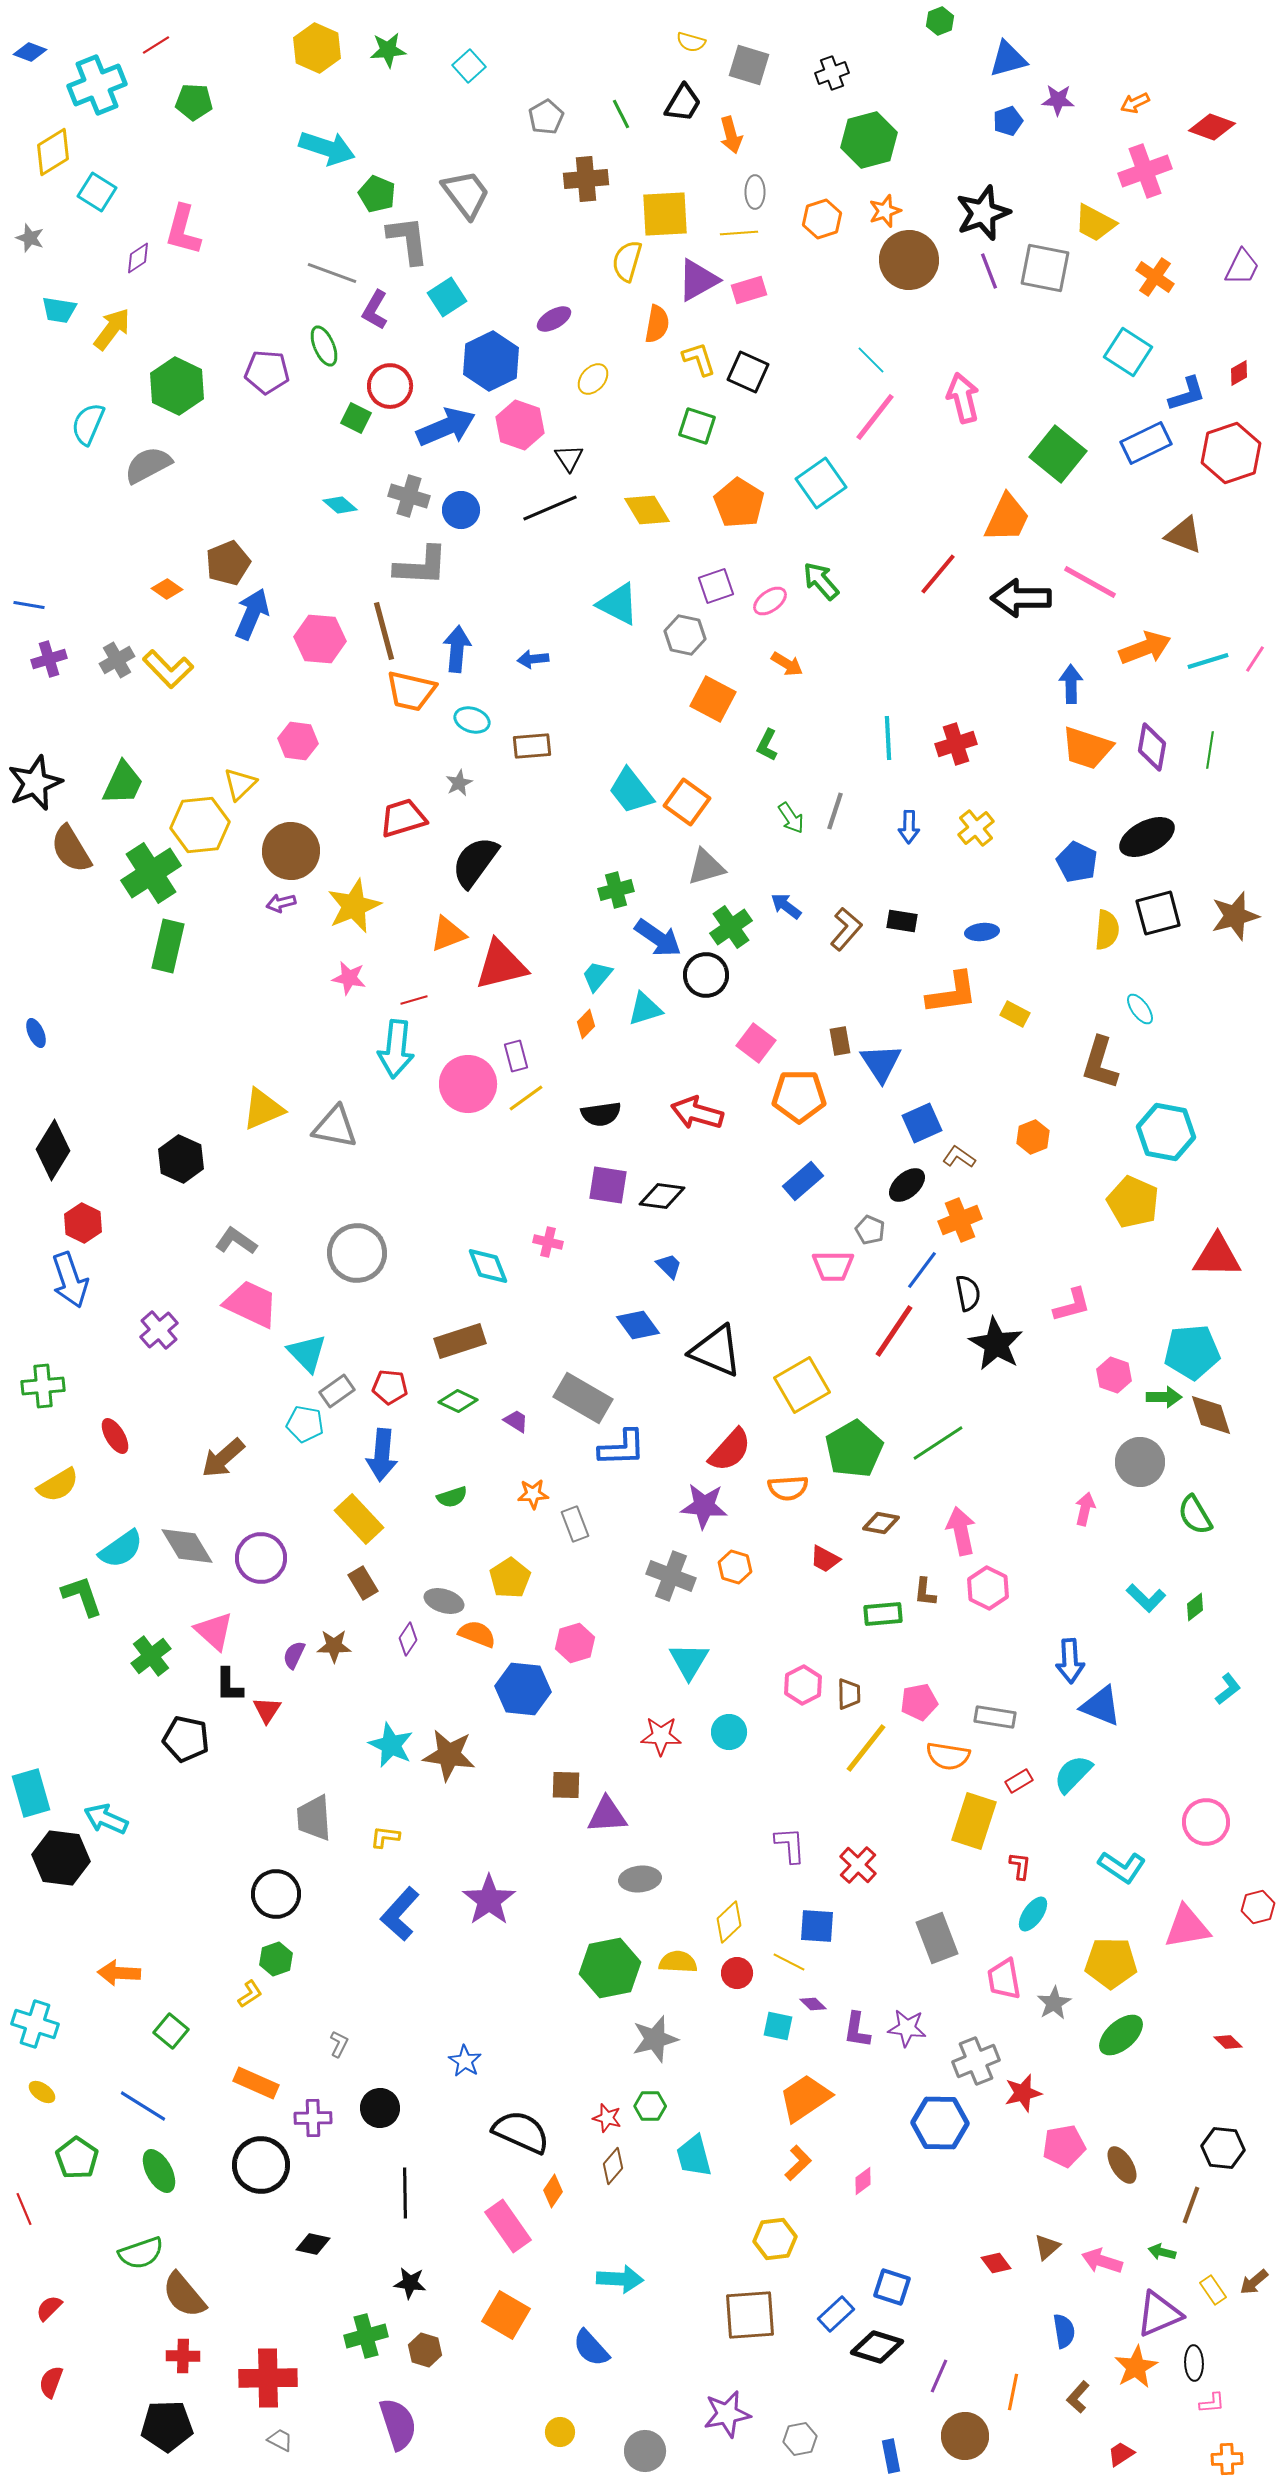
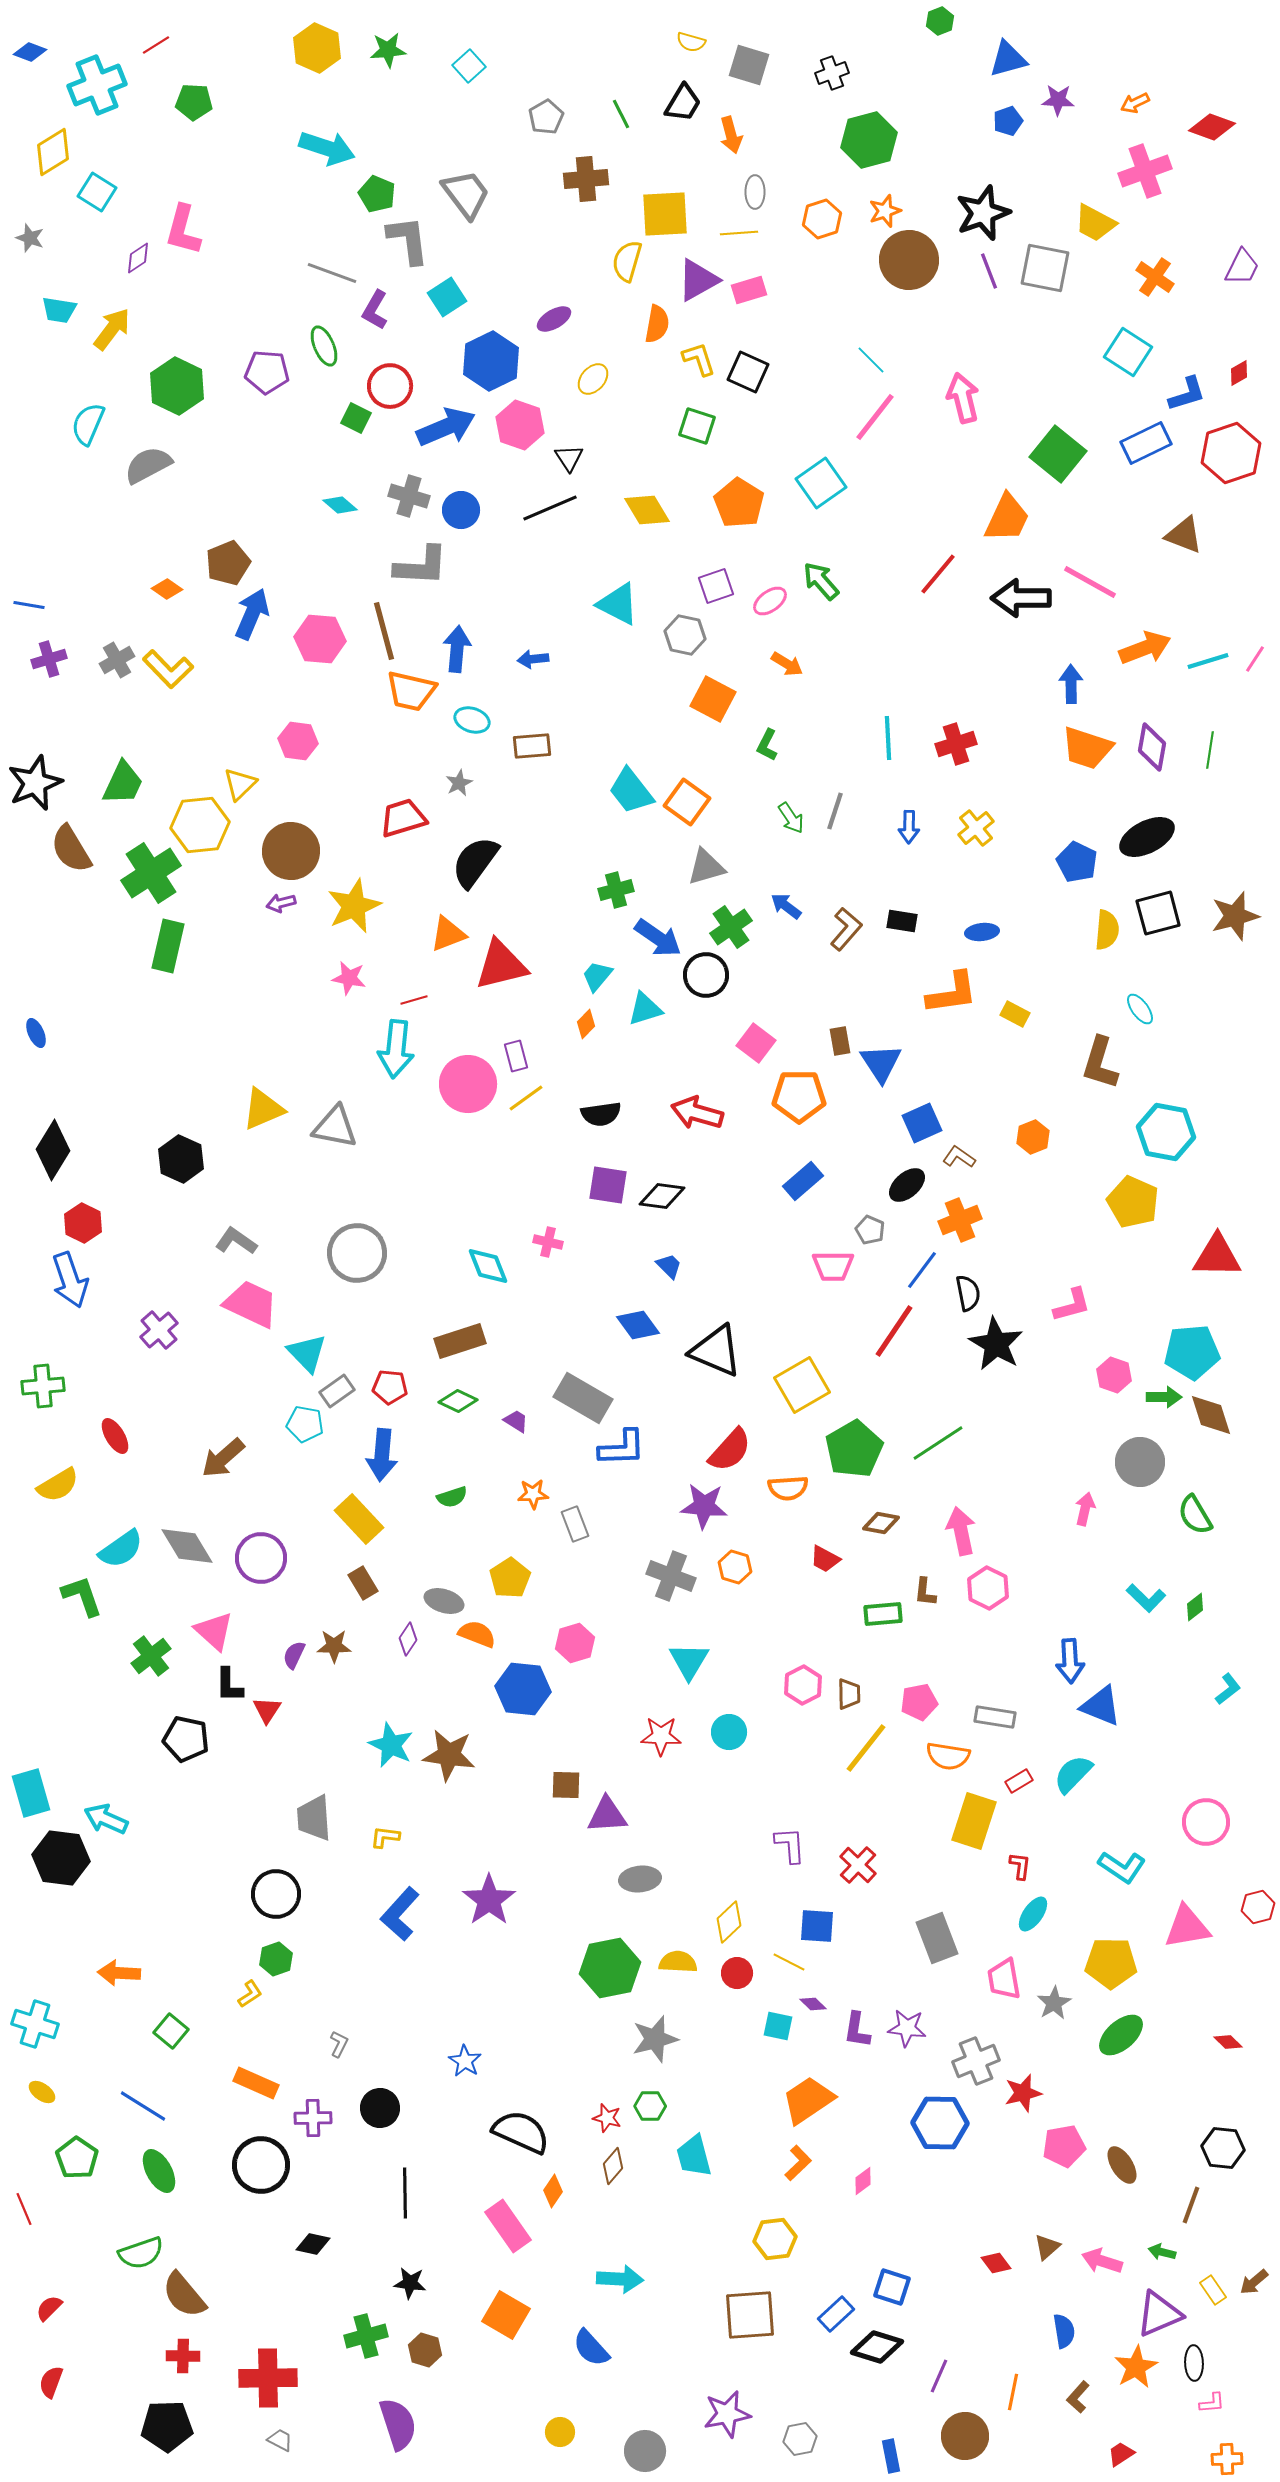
orange trapezoid at (805, 2098): moved 3 px right, 2 px down
